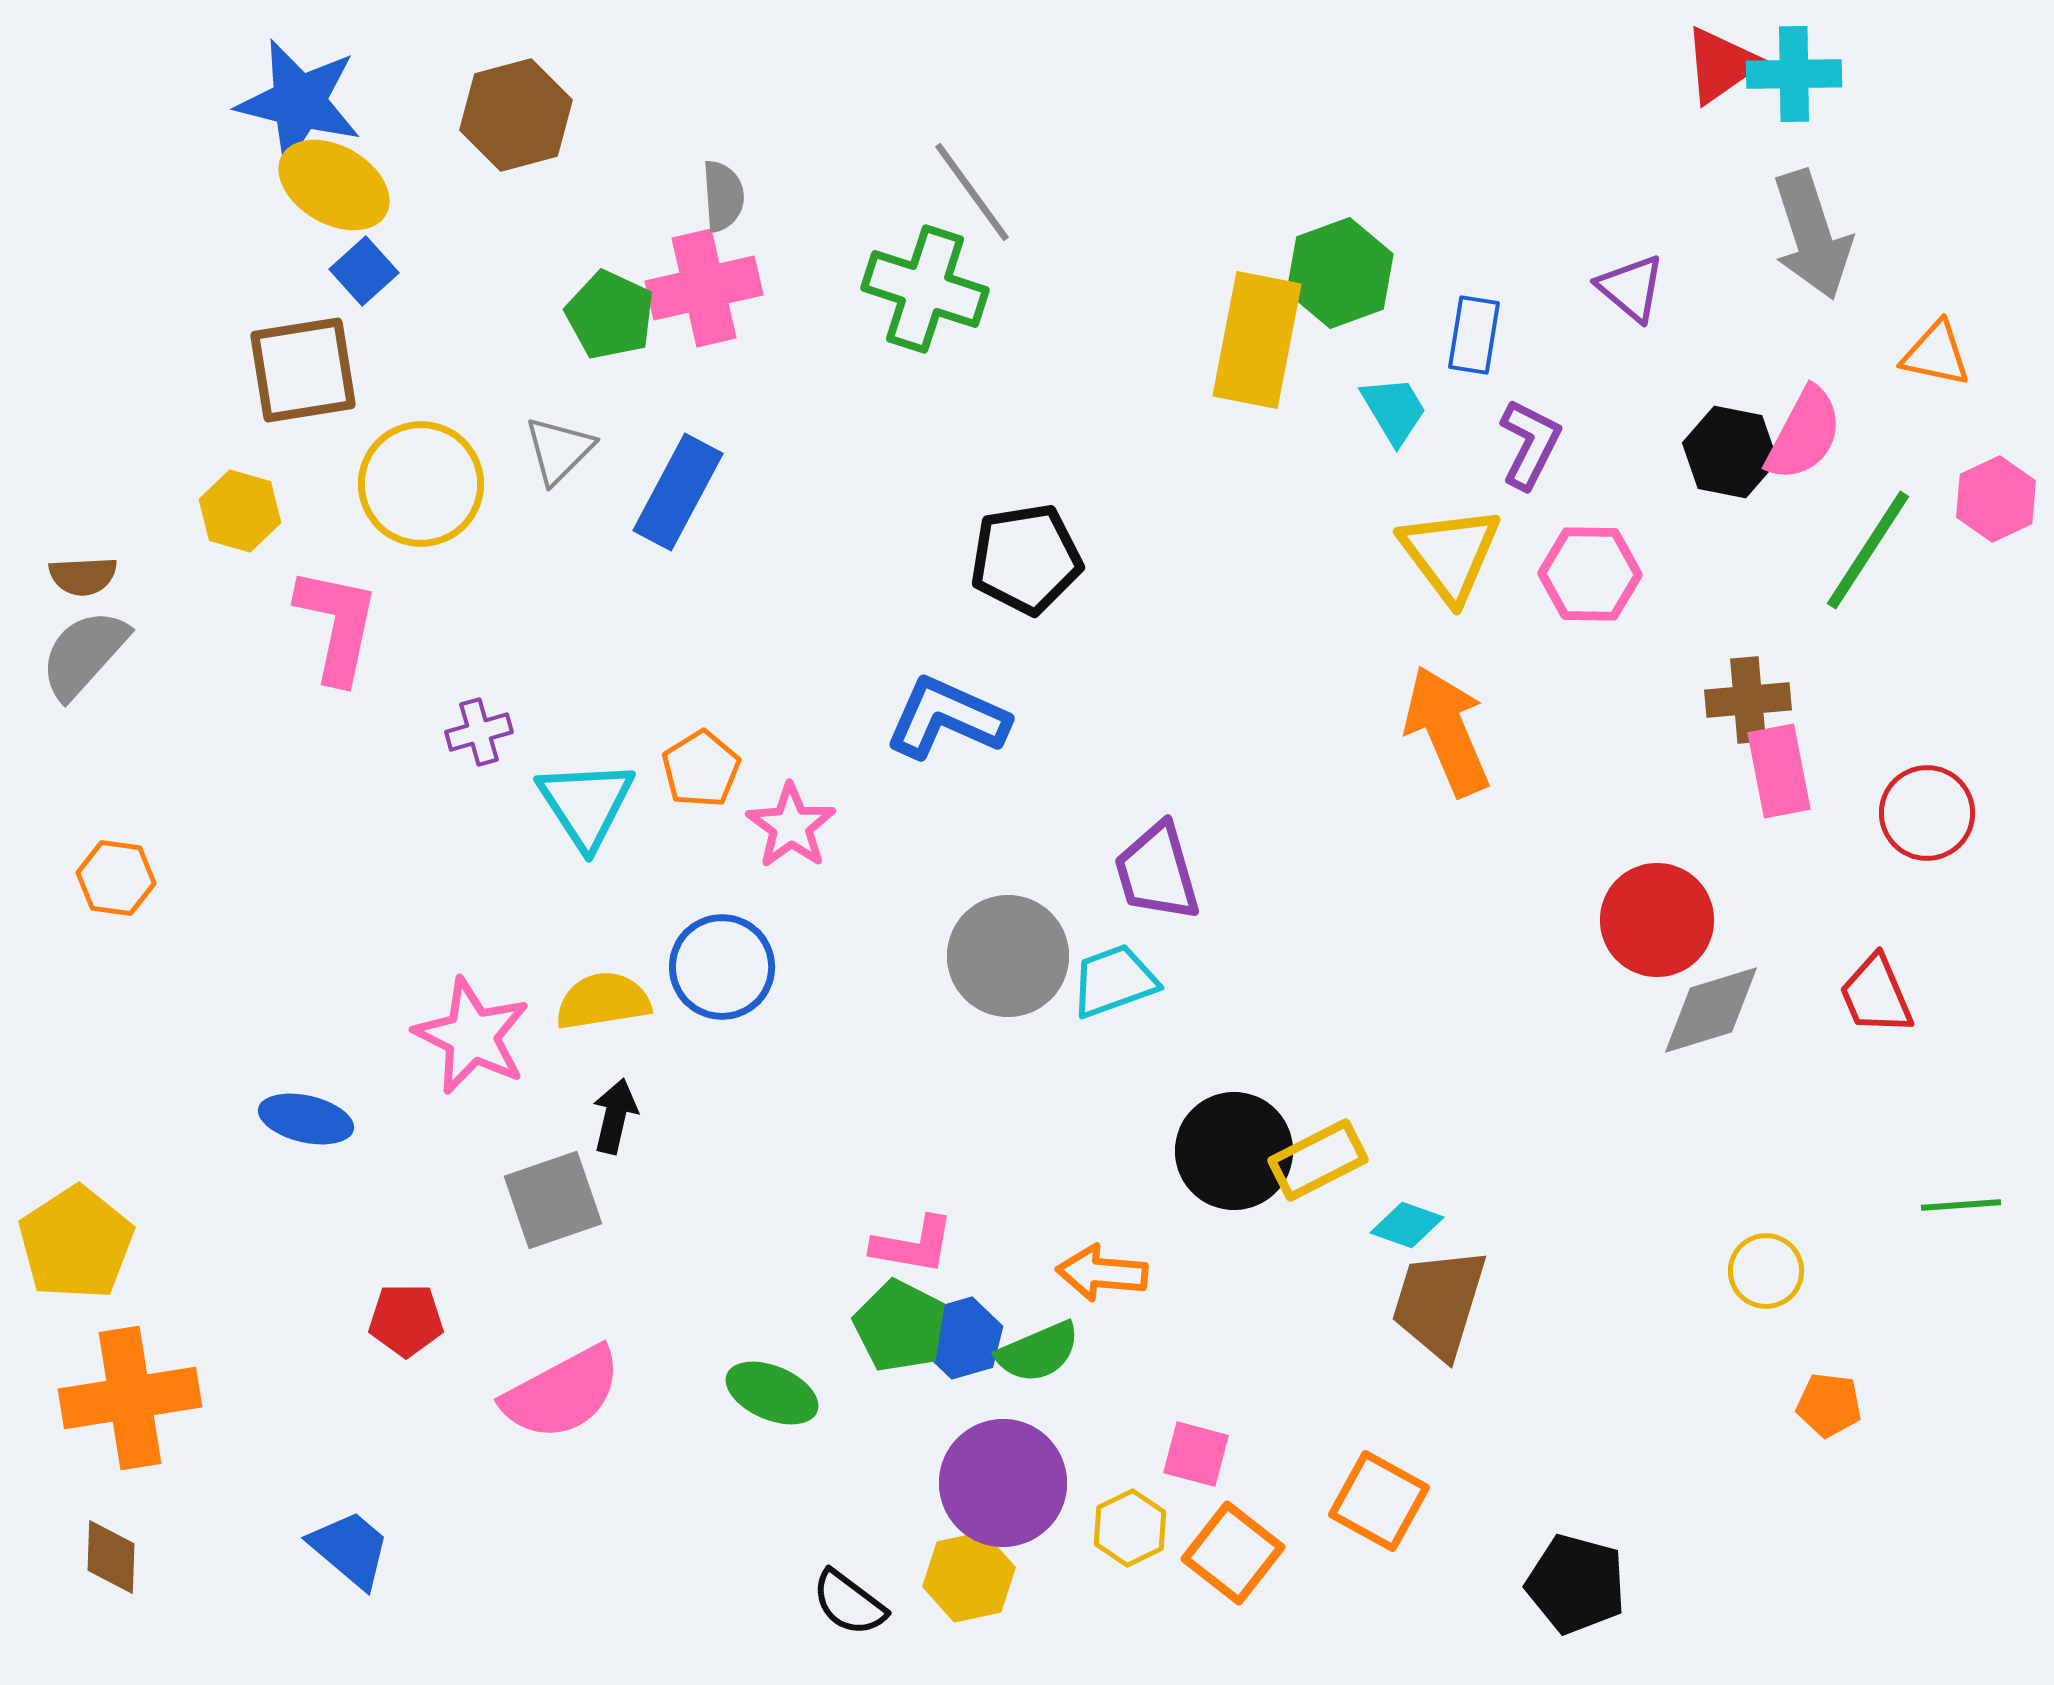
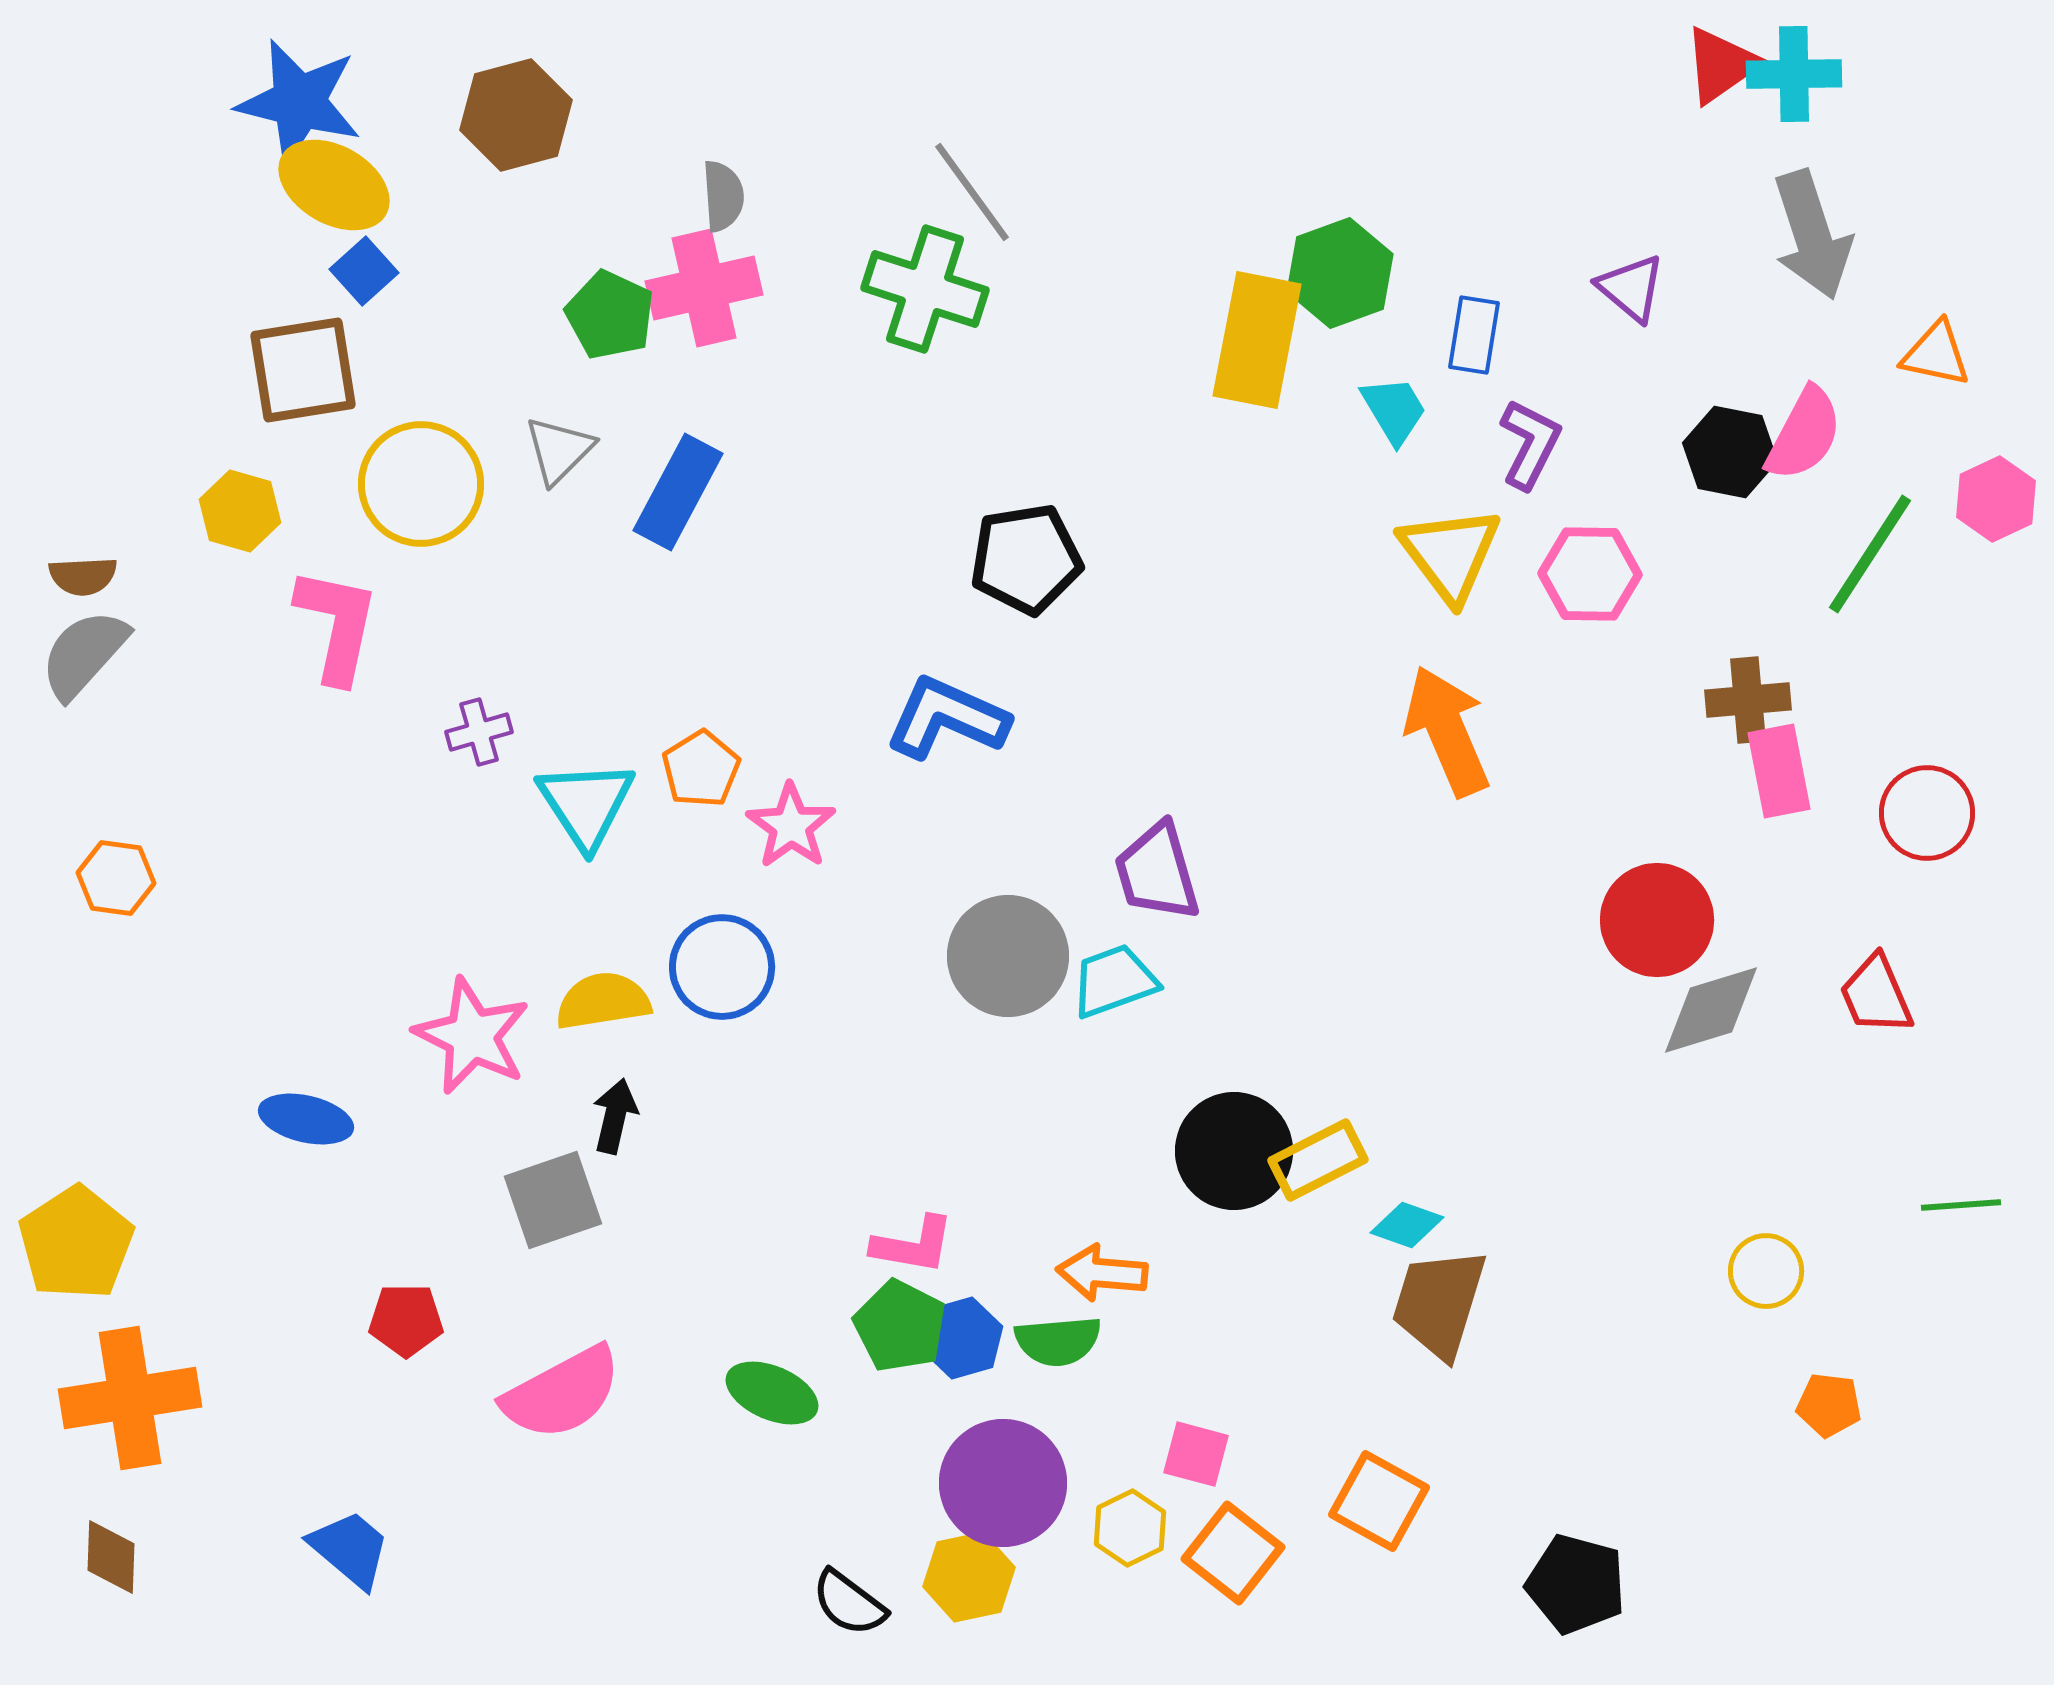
green line at (1868, 550): moved 2 px right, 4 px down
green semicircle at (1038, 1352): moved 20 px right, 11 px up; rotated 18 degrees clockwise
